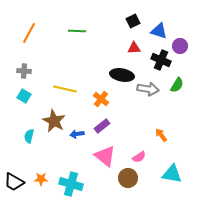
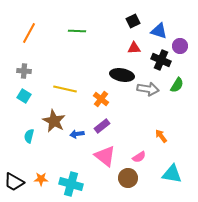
orange arrow: moved 1 px down
